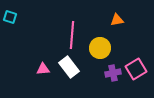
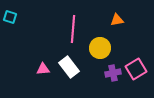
pink line: moved 1 px right, 6 px up
